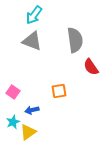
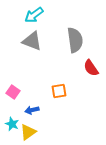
cyan arrow: rotated 18 degrees clockwise
red semicircle: moved 1 px down
cyan star: moved 1 px left, 2 px down; rotated 24 degrees counterclockwise
